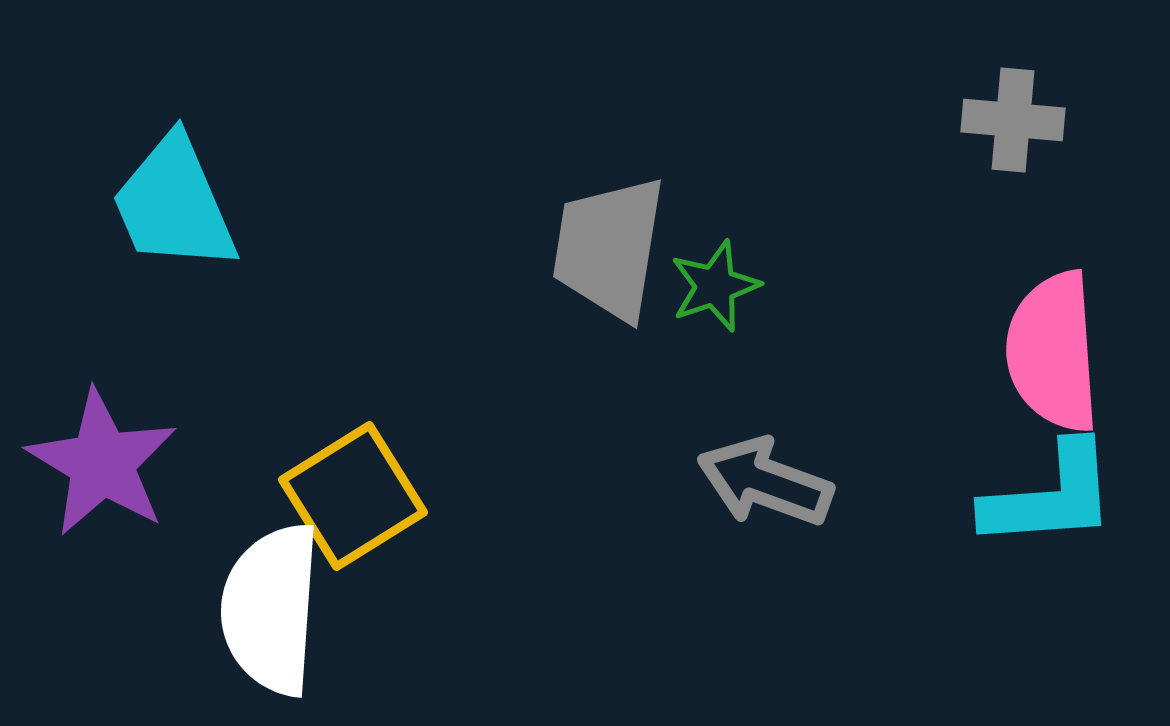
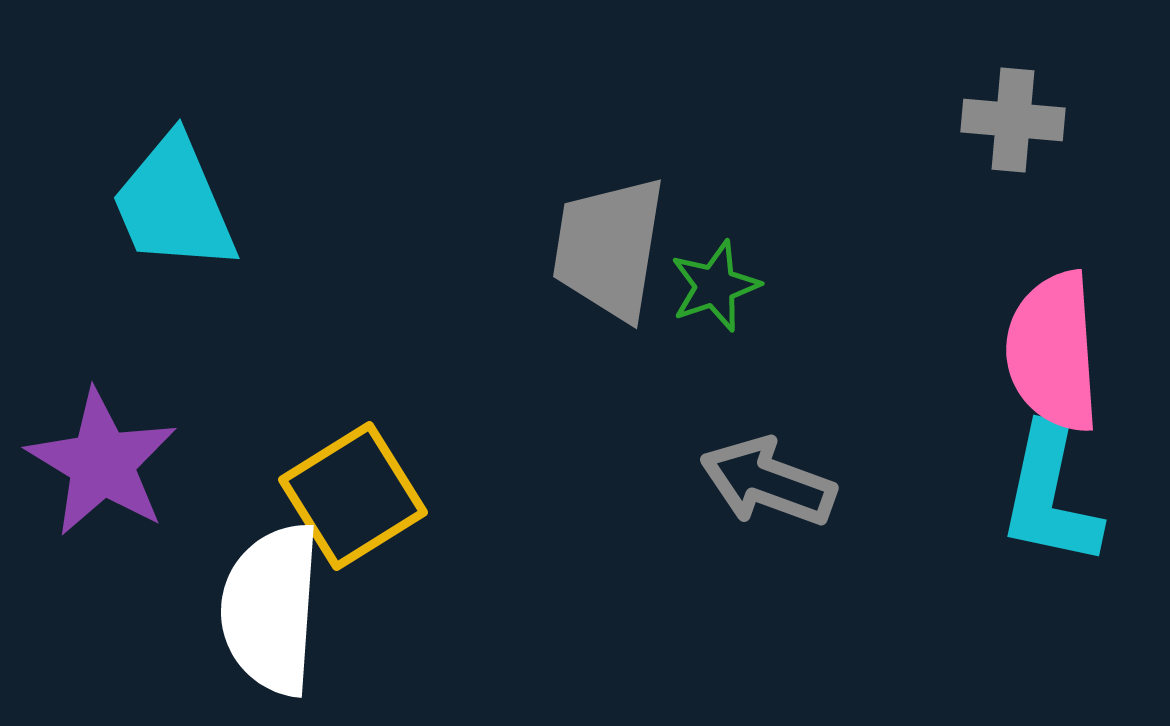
gray arrow: moved 3 px right
cyan L-shape: rotated 106 degrees clockwise
